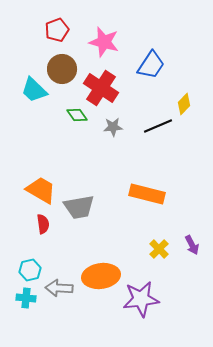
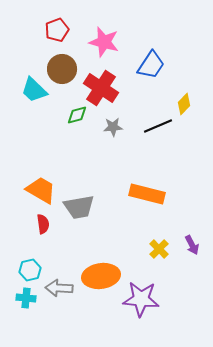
green diamond: rotated 70 degrees counterclockwise
purple star: rotated 12 degrees clockwise
